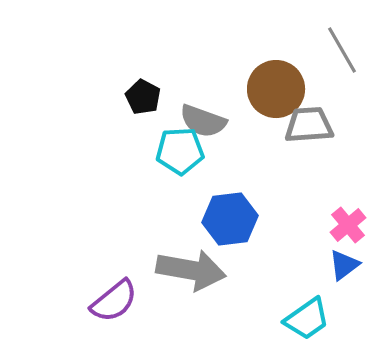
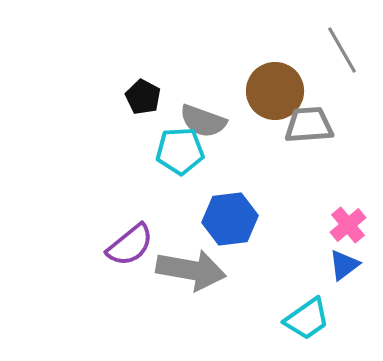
brown circle: moved 1 px left, 2 px down
purple semicircle: moved 16 px right, 56 px up
